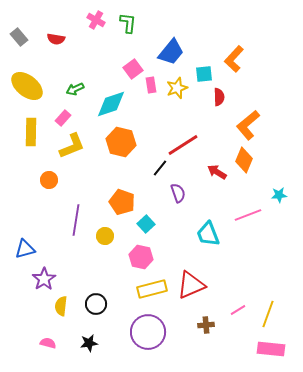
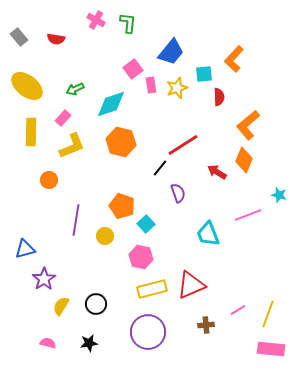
cyan star at (279, 195): rotated 21 degrees clockwise
orange pentagon at (122, 202): moved 4 px down
yellow semicircle at (61, 306): rotated 24 degrees clockwise
